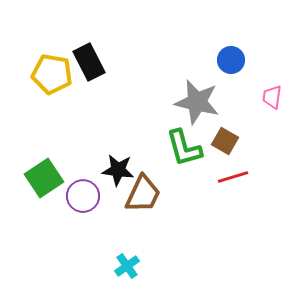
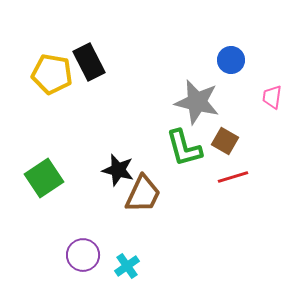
black star: rotated 8 degrees clockwise
purple circle: moved 59 px down
